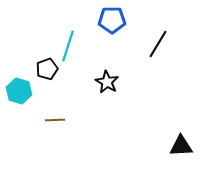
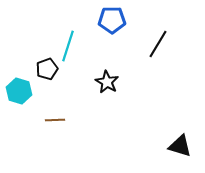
black triangle: moved 1 px left; rotated 20 degrees clockwise
